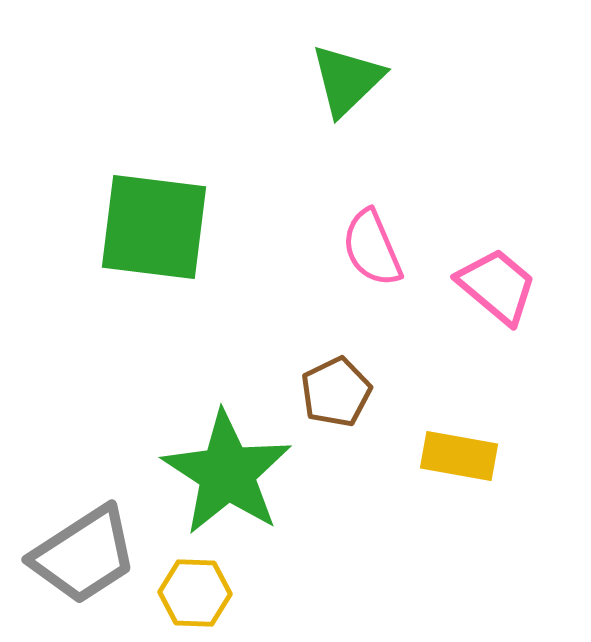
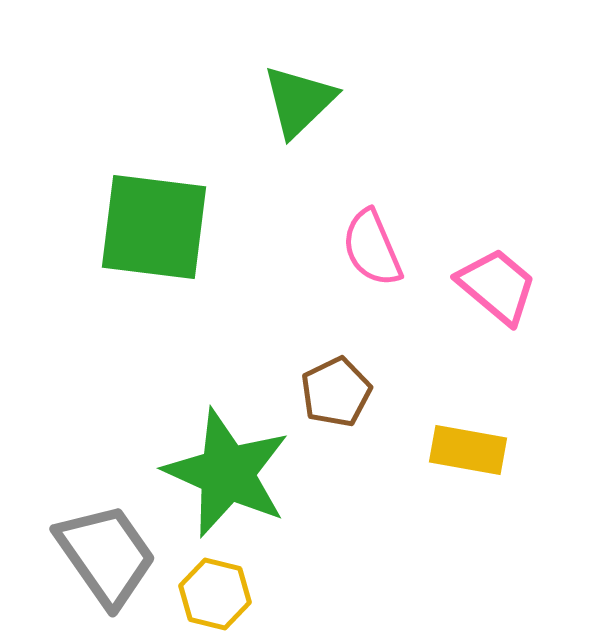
green triangle: moved 48 px left, 21 px down
yellow rectangle: moved 9 px right, 6 px up
green star: rotated 9 degrees counterclockwise
gray trapezoid: moved 22 px right; rotated 92 degrees counterclockwise
yellow hexagon: moved 20 px right, 1 px down; rotated 12 degrees clockwise
